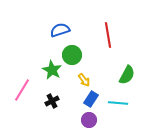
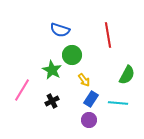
blue semicircle: rotated 144 degrees counterclockwise
